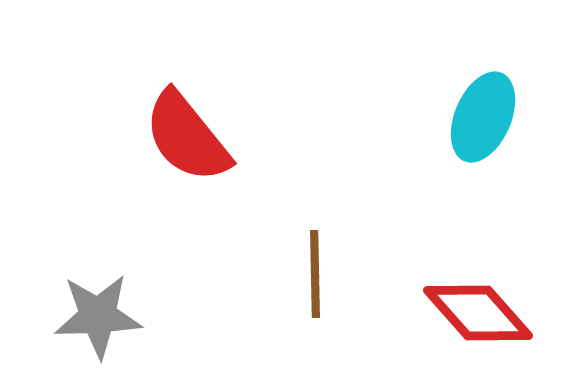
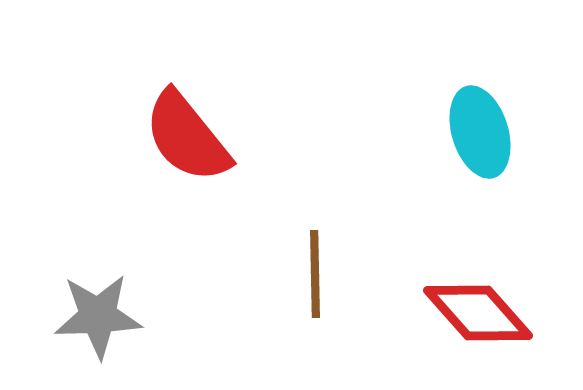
cyan ellipse: moved 3 px left, 15 px down; rotated 40 degrees counterclockwise
